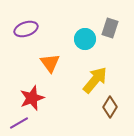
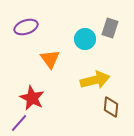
purple ellipse: moved 2 px up
orange triangle: moved 4 px up
yellow arrow: rotated 36 degrees clockwise
red star: rotated 25 degrees counterclockwise
brown diamond: moved 1 px right; rotated 25 degrees counterclockwise
purple line: rotated 18 degrees counterclockwise
